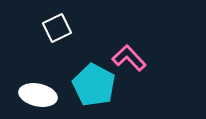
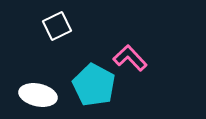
white square: moved 2 px up
pink L-shape: moved 1 px right
